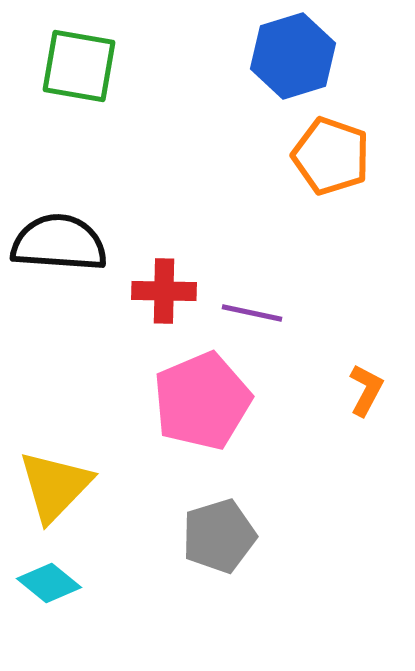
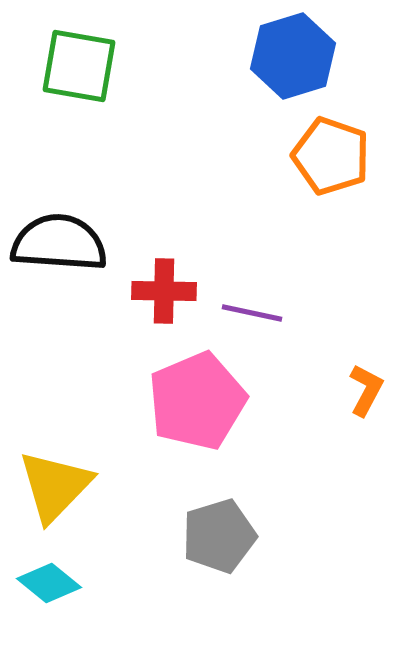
pink pentagon: moved 5 px left
